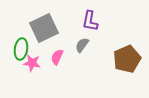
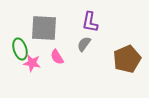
purple L-shape: moved 1 px down
gray square: rotated 28 degrees clockwise
gray semicircle: moved 2 px right, 1 px up
green ellipse: moved 1 px left; rotated 25 degrees counterclockwise
pink semicircle: rotated 56 degrees counterclockwise
